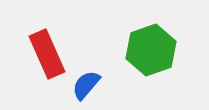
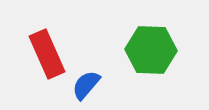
green hexagon: rotated 21 degrees clockwise
